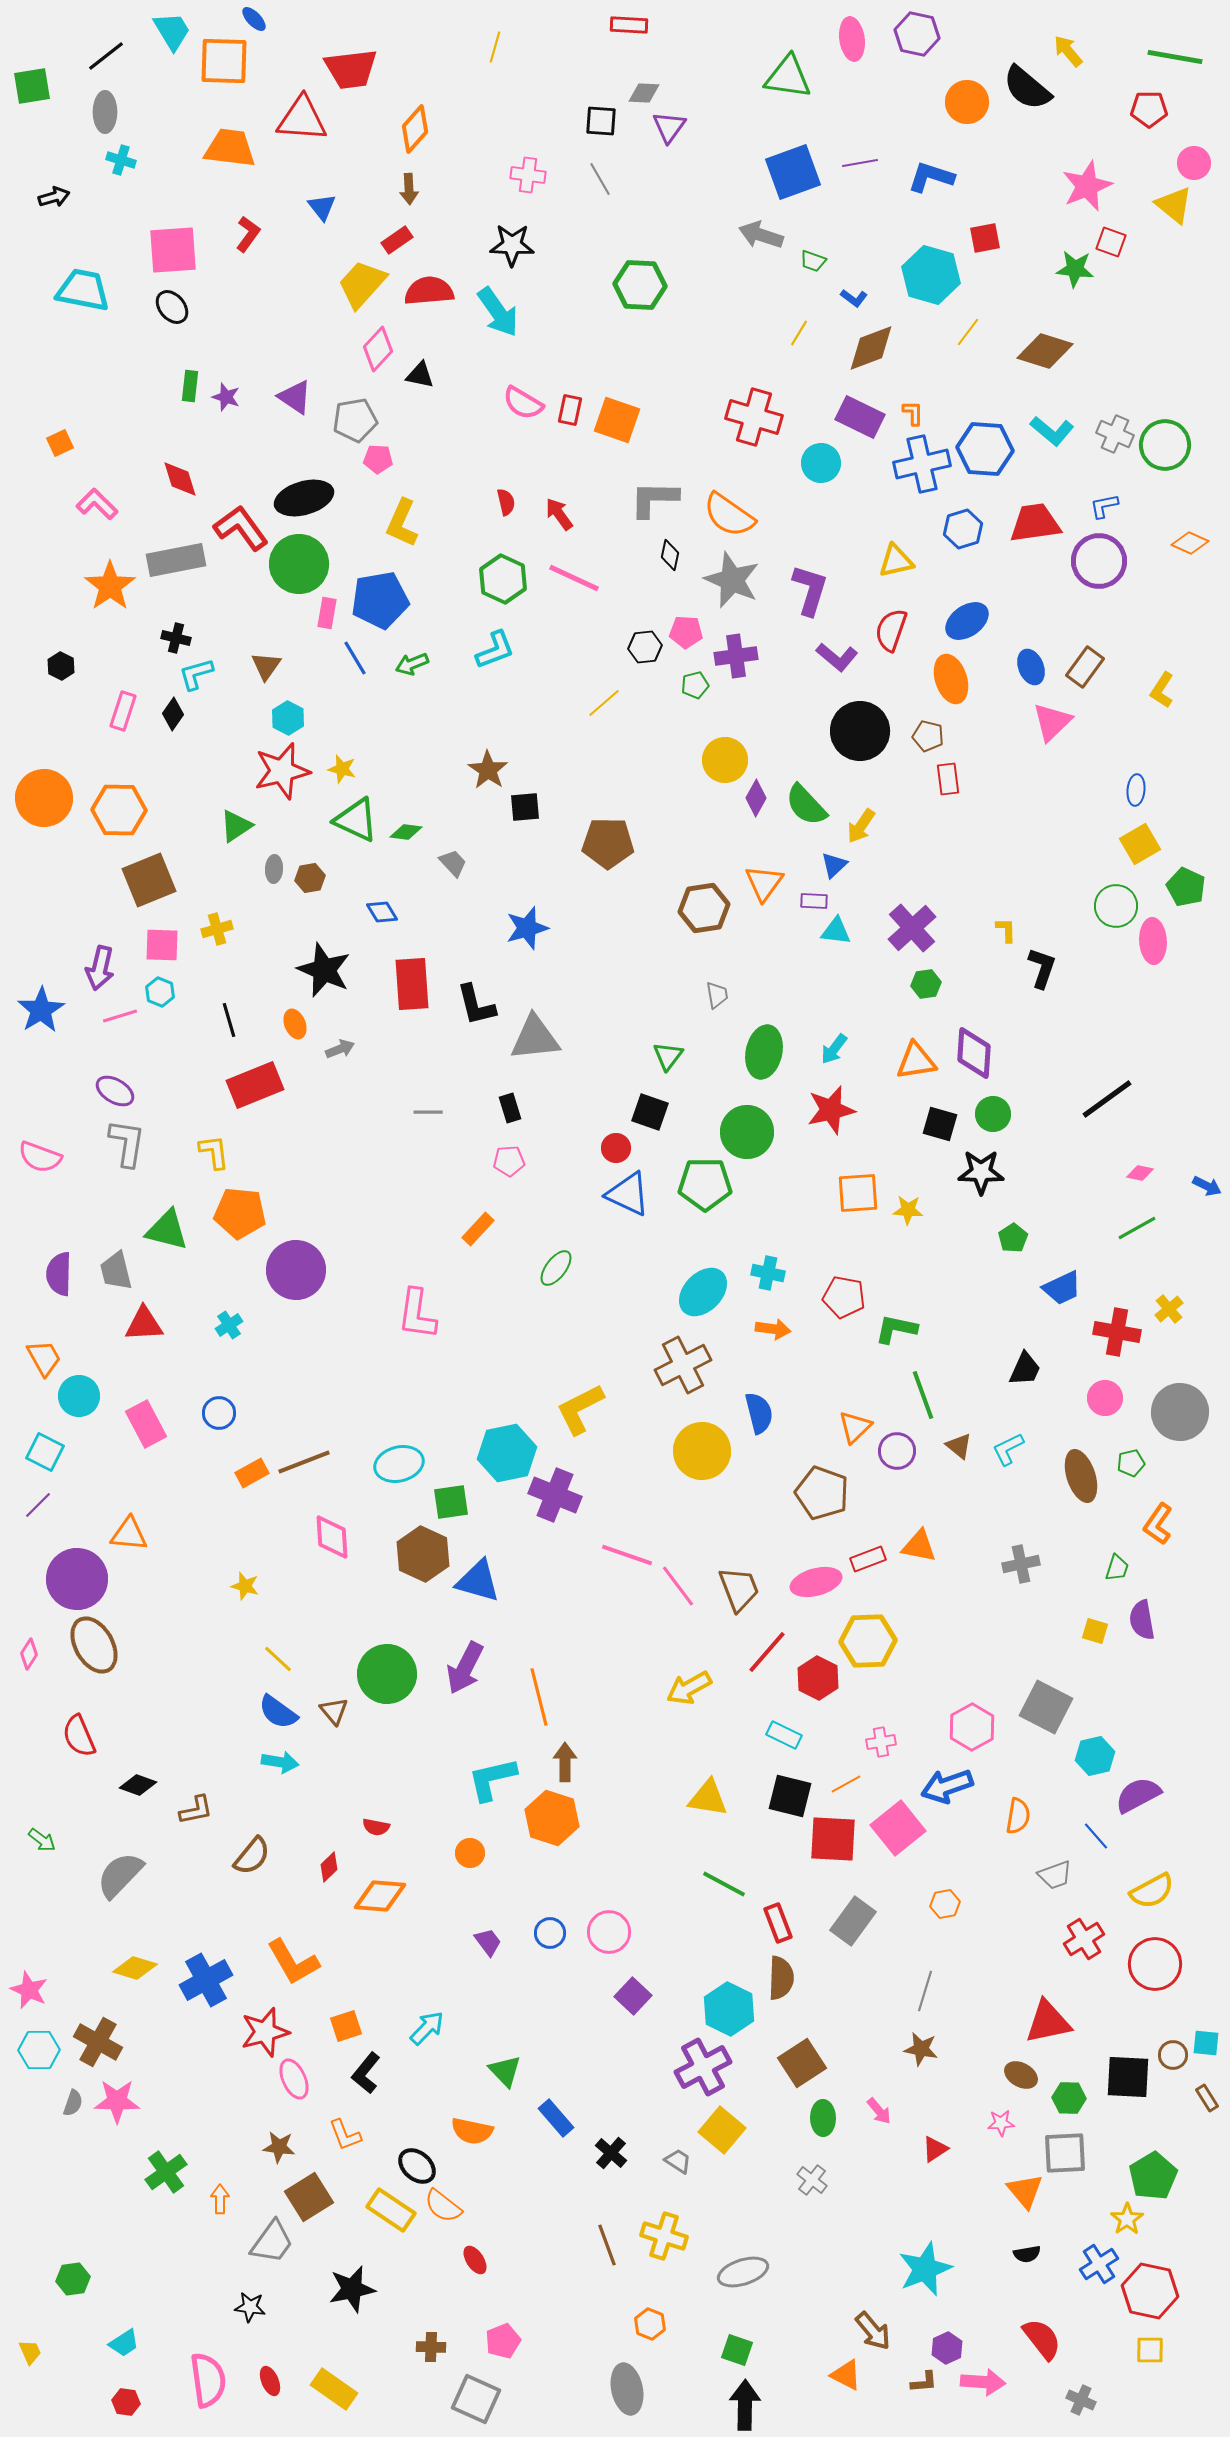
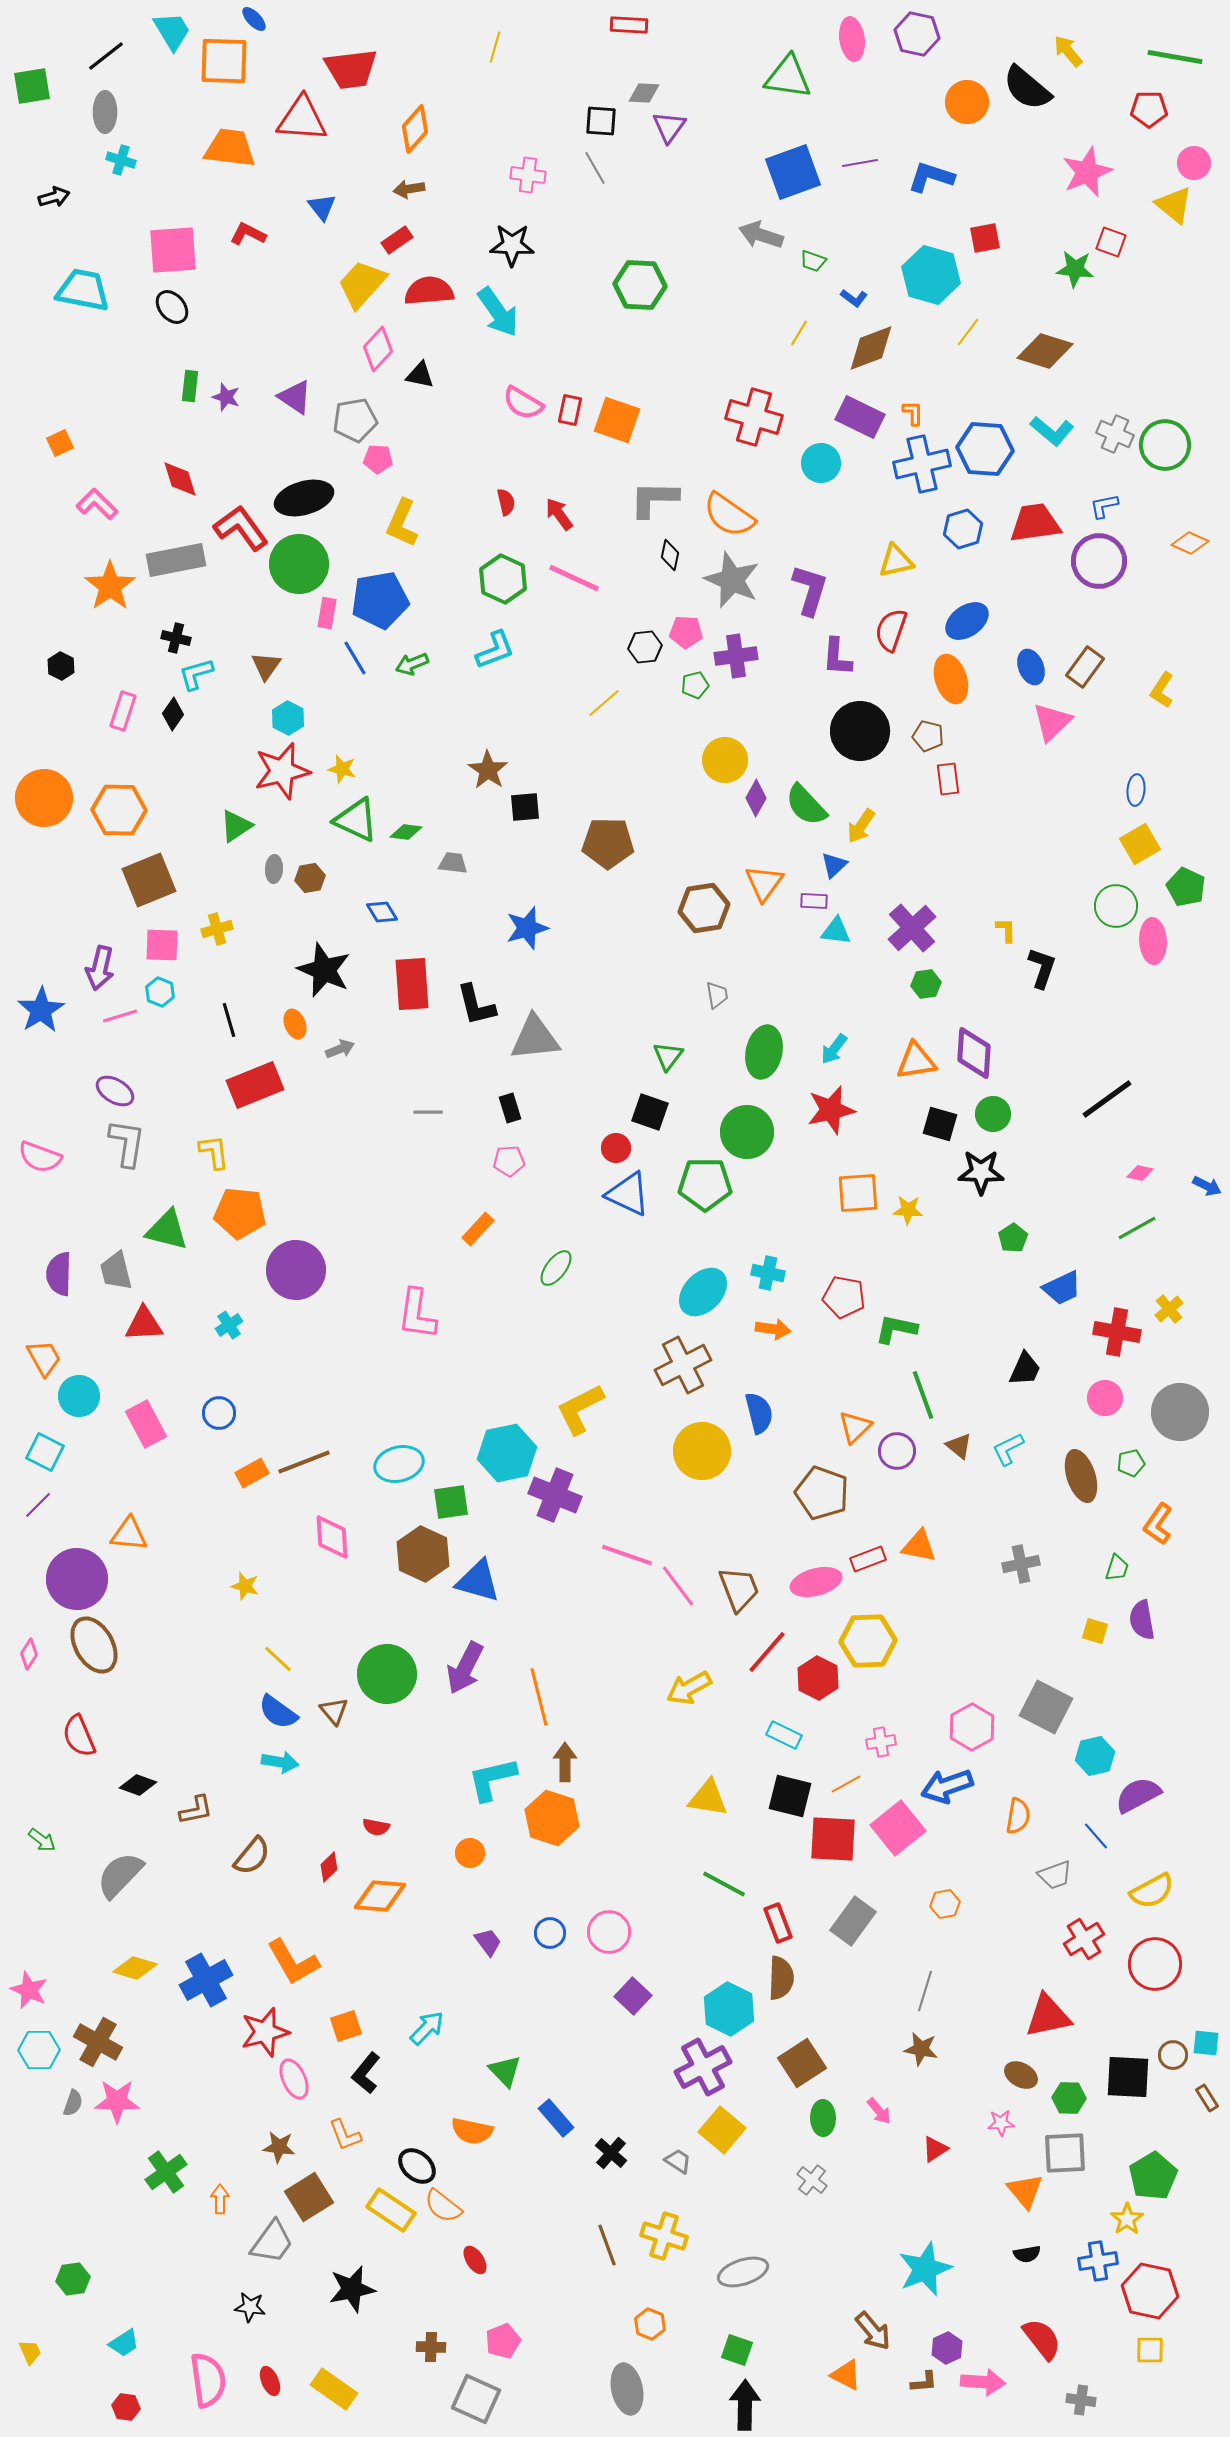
gray line at (600, 179): moved 5 px left, 11 px up
pink star at (1087, 186): moved 14 px up
brown arrow at (409, 189): rotated 84 degrees clockwise
red L-shape at (248, 234): rotated 99 degrees counterclockwise
purple L-shape at (837, 657): rotated 54 degrees clockwise
gray trapezoid at (453, 863): rotated 40 degrees counterclockwise
red triangle at (1048, 2022): moved 6 px up
blue cross at (1099, 2264): moved 1 px left, 3 px up; rotated 24 degrees clockwise
gray cross at (1081, 2400): rotated 16 degrees counterclockwise
red hexagon at (126, 2402): moved 5 px down
